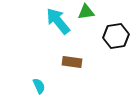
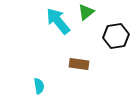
green triangle: rotated 30 degrees counterclockwise
brown rectangle: moved 7 px right, 2 px down
cyan semicircle: rotated 14 degrees clockwise
